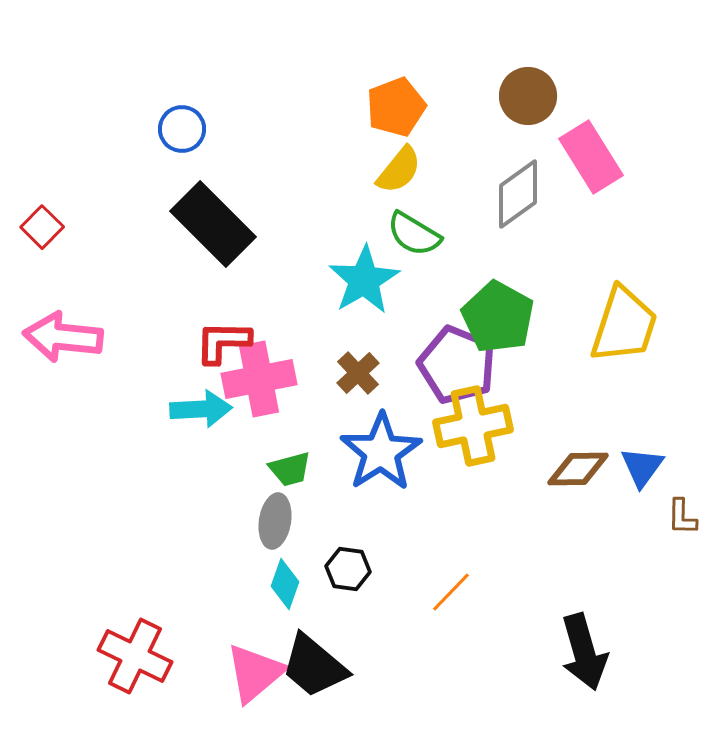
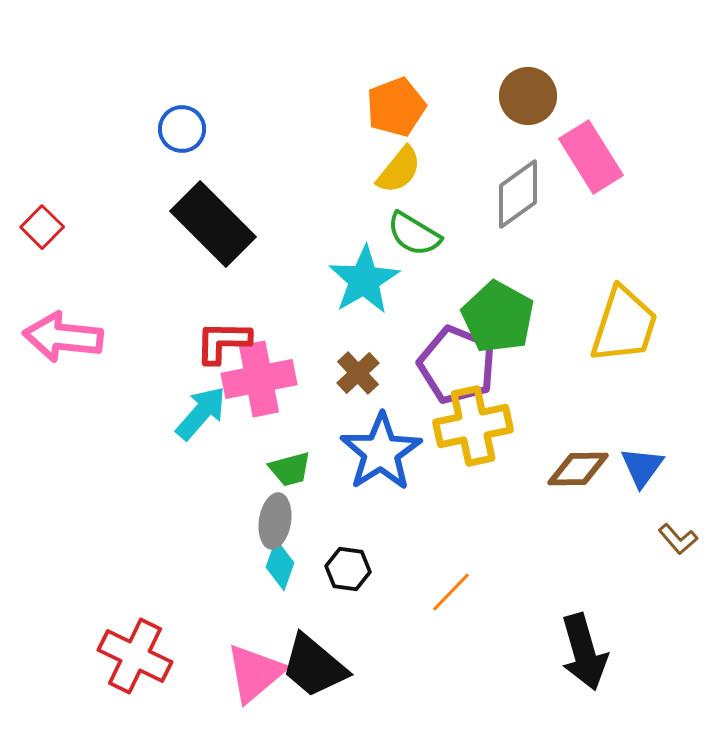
cyan arrow: moved 4 px down; rotated 46 degrees counterclockwise
brown L-shape: moved 4 px left, 22 px down; rotated 42 degrees counterclockwise
cyan diamond: moved 5 px left, 19 px up
